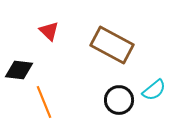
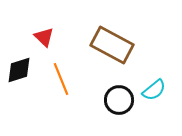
red triangle: moved 5 px left, 6 px down
black diamond: rotated 24 degrees counterclockwise
orange line: moved 17 px right, 23 px up
